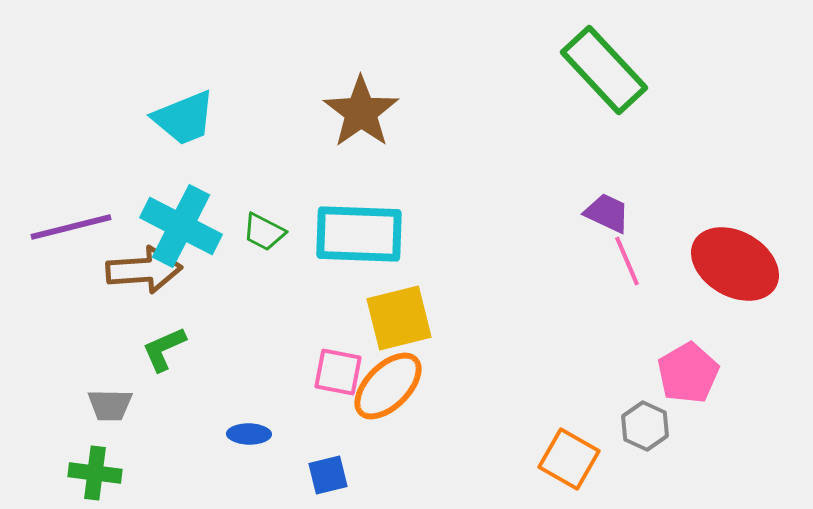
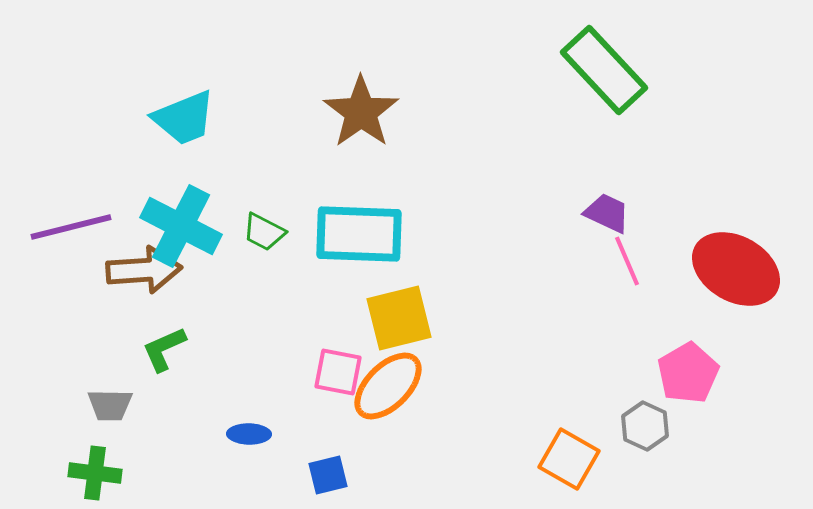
red ellipse: moved 1 px right, 5 px down
